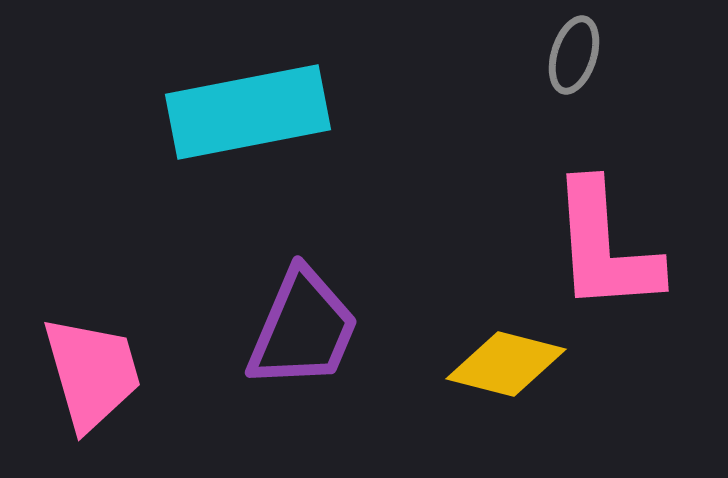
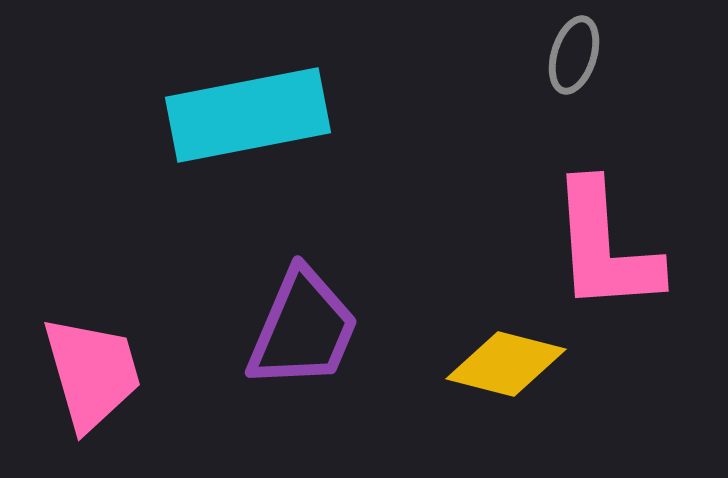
cyan rectangle: moved 3 px down
